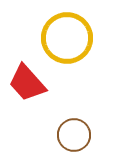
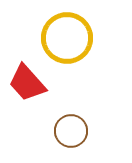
brown circle: moved 3 px left, 4 px up
